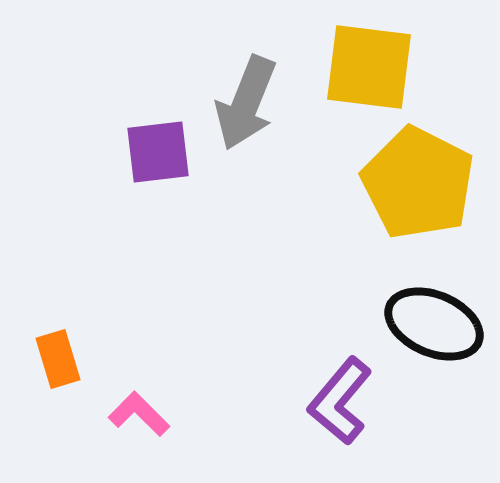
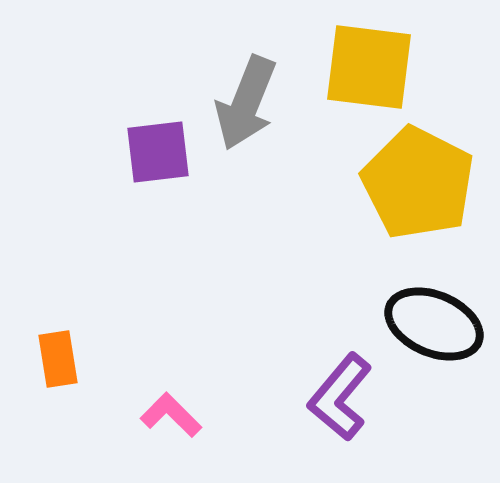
orange rectangle: rotated 8 degrees clockwise
purple L-shape: moved 4 px up
pink L-shape: moved 32 px right, 1 px down
